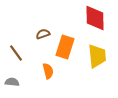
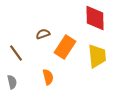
orange rectangle: rotated 15 degrees clockwise
orange semicircle: moved 6 px down
gray semicircle: rotated 72 degrees clockwise
